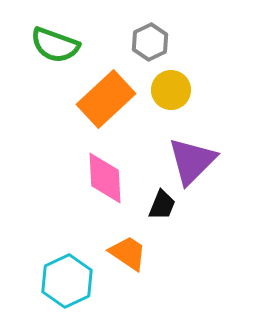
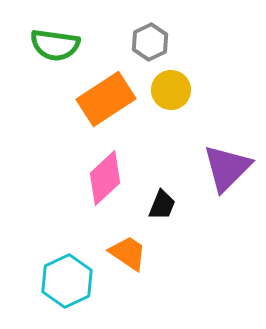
green semicircle: rotated 12 degrees counterclockwise
orange rectangle: rotated 10 degrees clockwise
purple triangle: moved 35 px right, 7 px down
pink diamond: rotated 50 degrees clockwise
